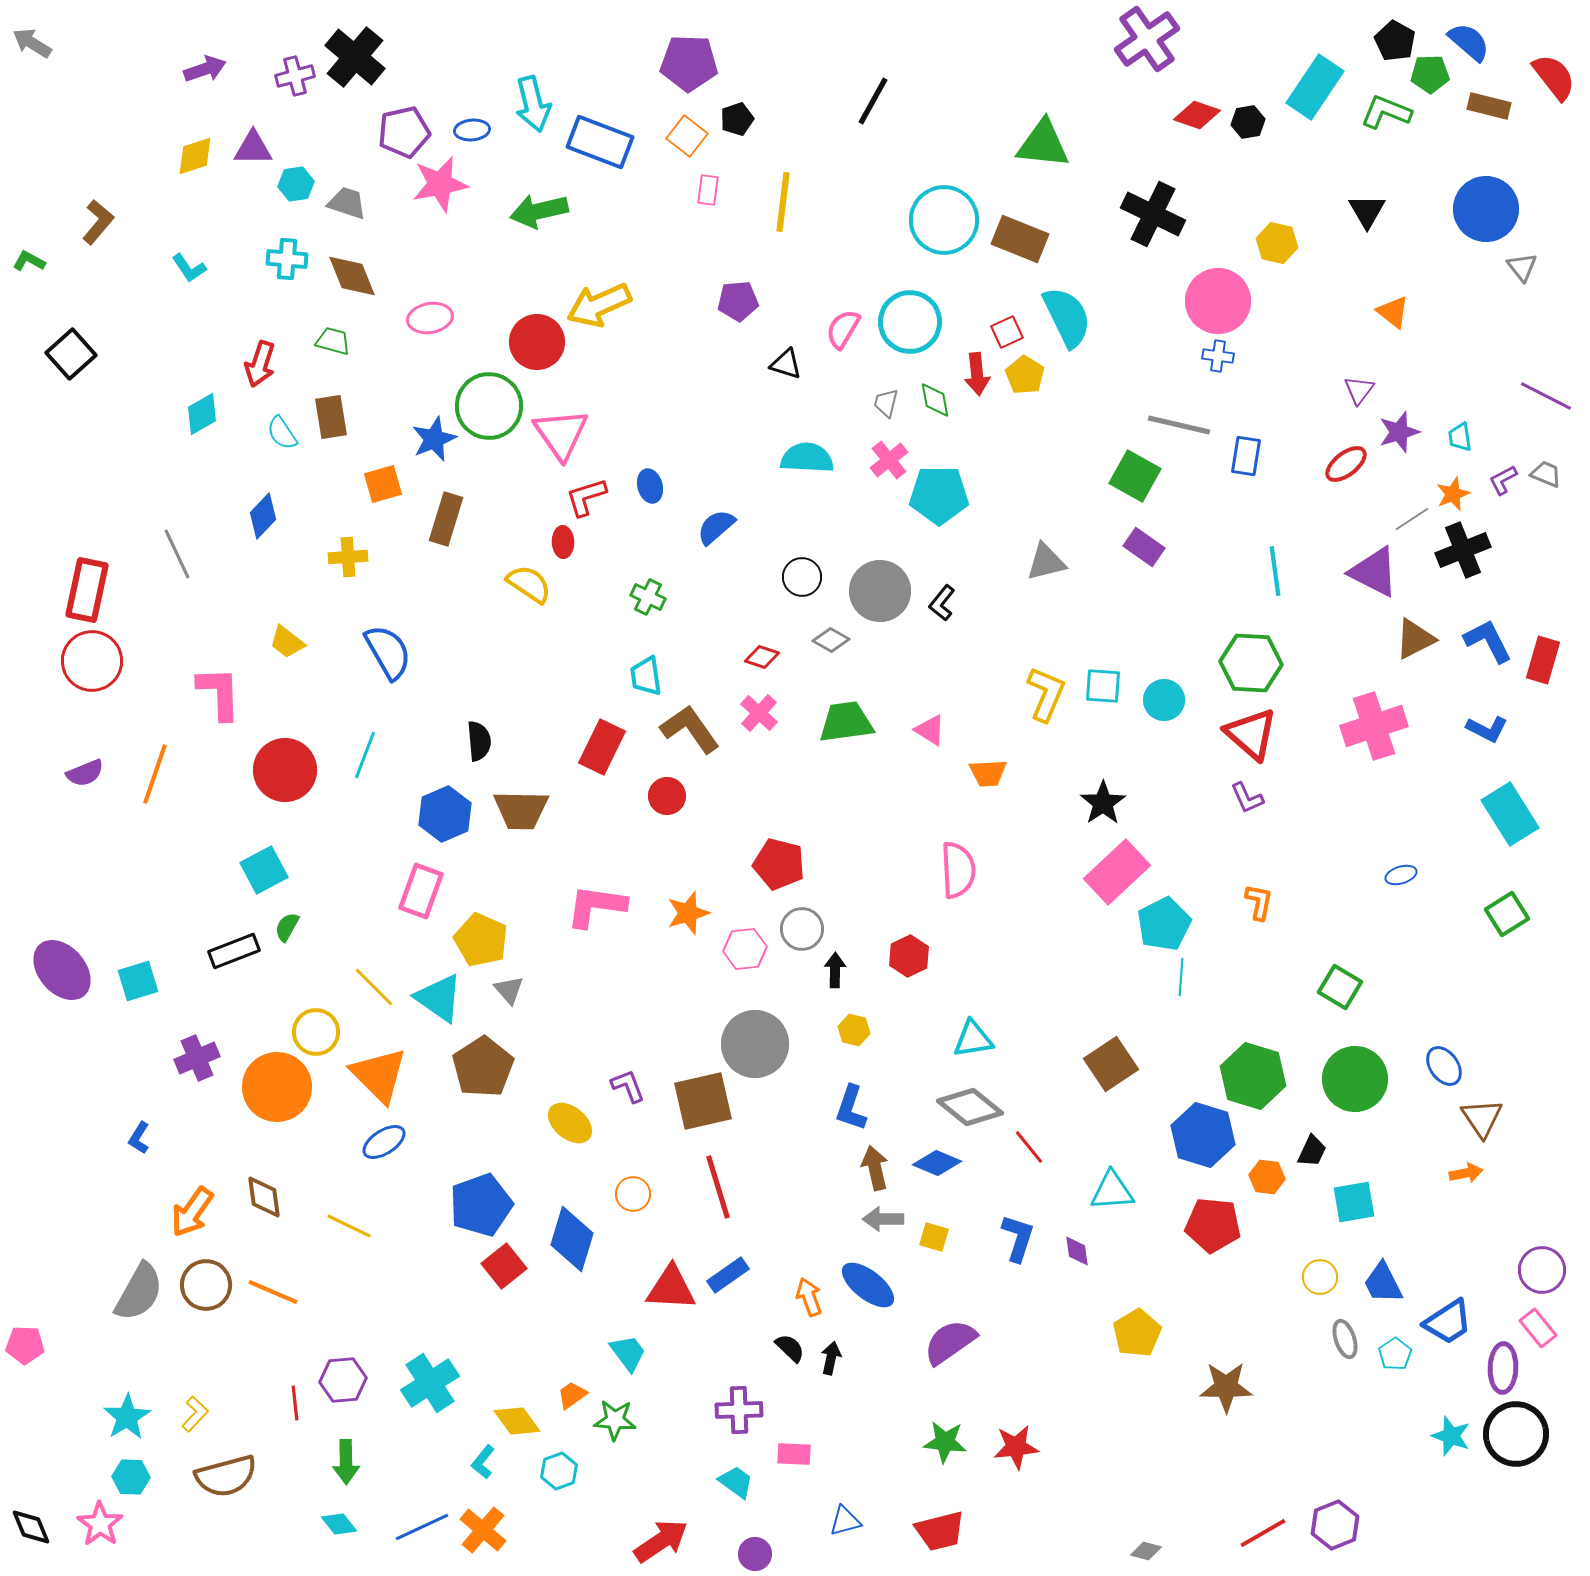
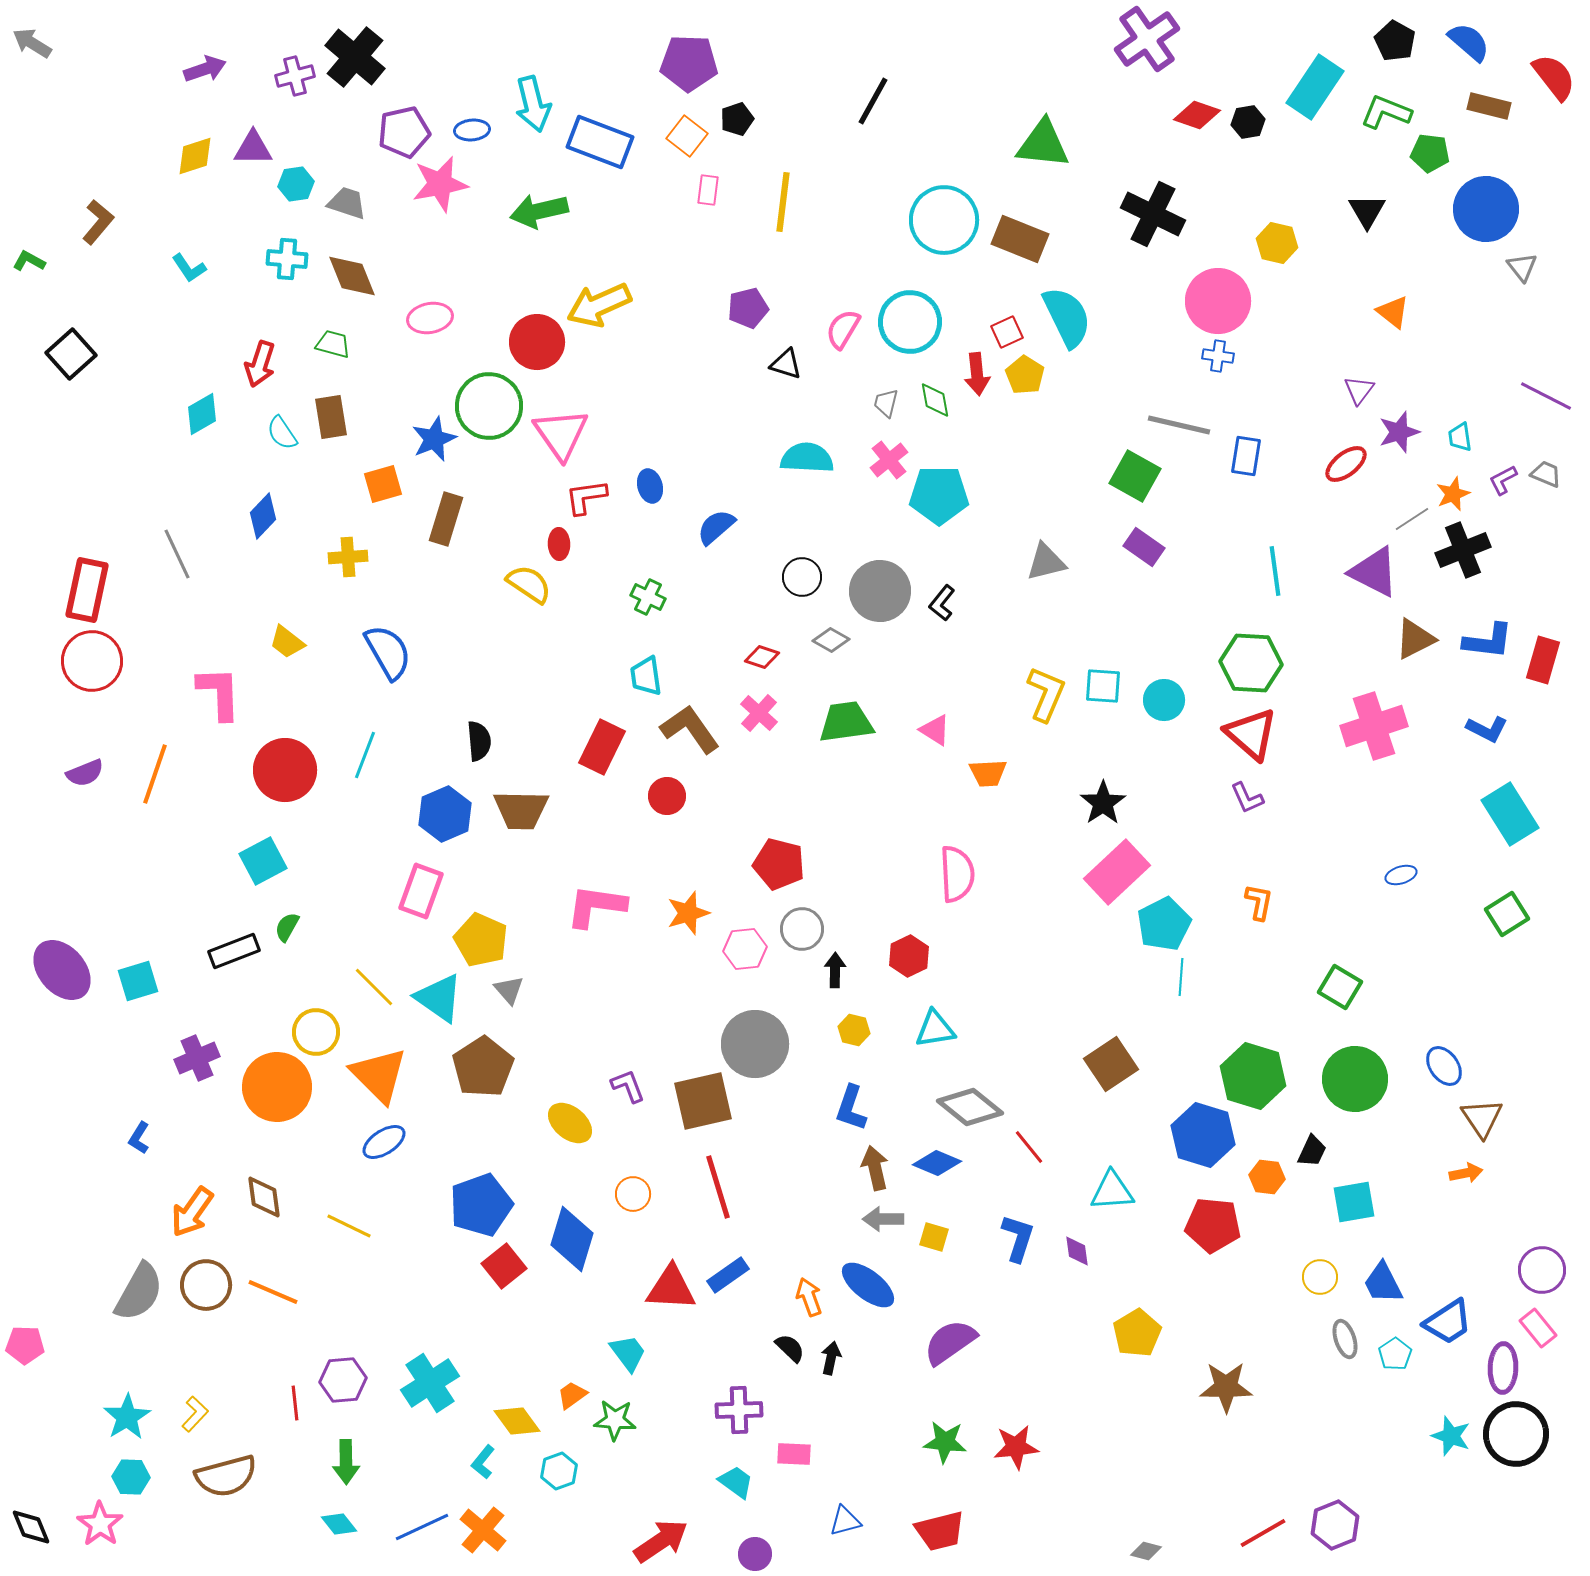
green pentagon at (1430, 74): moved 79 px down; rotated 9 degrees clockwise
purple pentagon at (738, 301): moved 10 px right, 7 px down; rotated 9 degrees counterclockwise
green trapezoid at (333, 341): moved 3 px down
red L-shape at (586, 497): rotated 9 degrees clockwise
red ellipse at (563, 542): moved 4 px left, 2 px down
blue L-shape at (1488, 641): rotated 124 degrees clockwise
pink triangle at (930, 730): moved 5 px right
cyan square at (264, 870): moved 1 px left, 9 px up
pink semicircle at (958, 870): moved 1 px left, 4 px down
cyan triangle at (973, 1039): moved 38 px left, 10 px up
